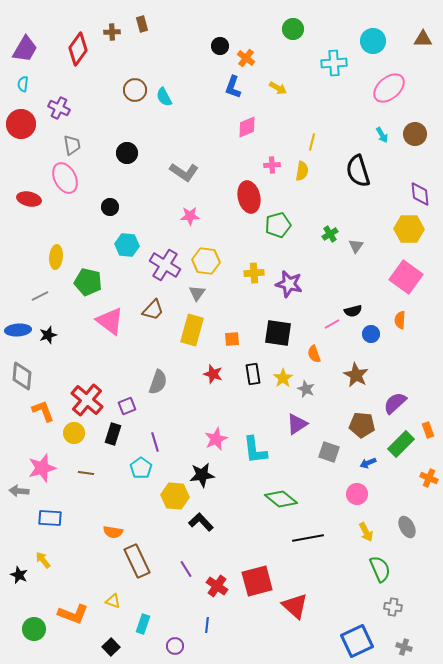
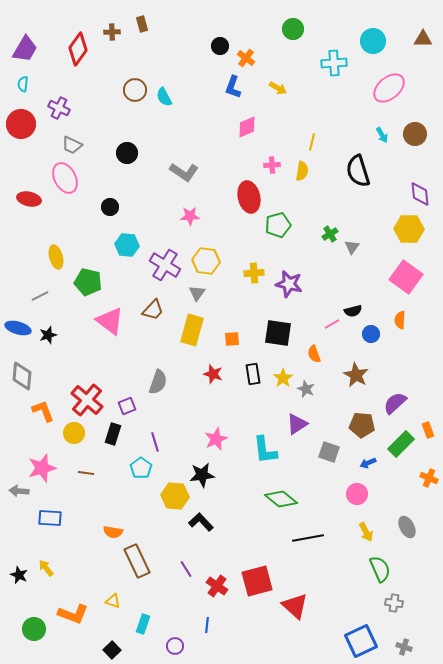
gray trapezoid at (72, 145): rotated 125 degrees clockwise
gray triangle at (356, 246): moved 4 px left, 1 px down
yellow ellipse at (56, 257): rotated 20 degrees counterclockwise
blue ellipse at (18, 330): moved 2 px up; rotated 20 degrees clockwise
cyan L-shape at (255, 450): moved 10 px right
yellow arrow at (43, 560): moved 3 px right, 8 px down
gray cross at (393, 607): moved 1 px right, 4 px up
blue square at (357, 641): moved 4 px right
black square at (111, 647): moved 1 px right, 3 px down
